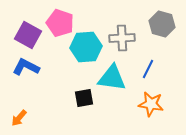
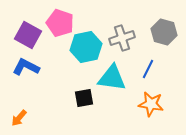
gray hexagon: moved 2 px right, 8 px down
gray cross: rotated 15 degrees counterclockwise
cyan hexagon: rotated 8 degrees counterclockwise
